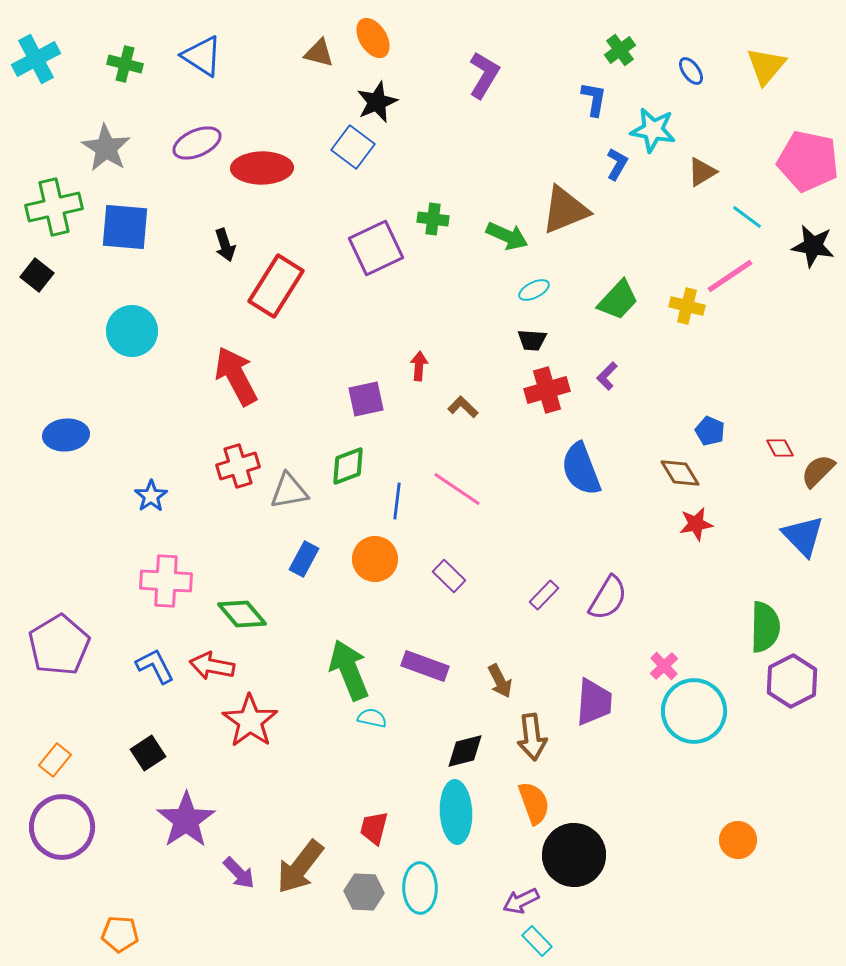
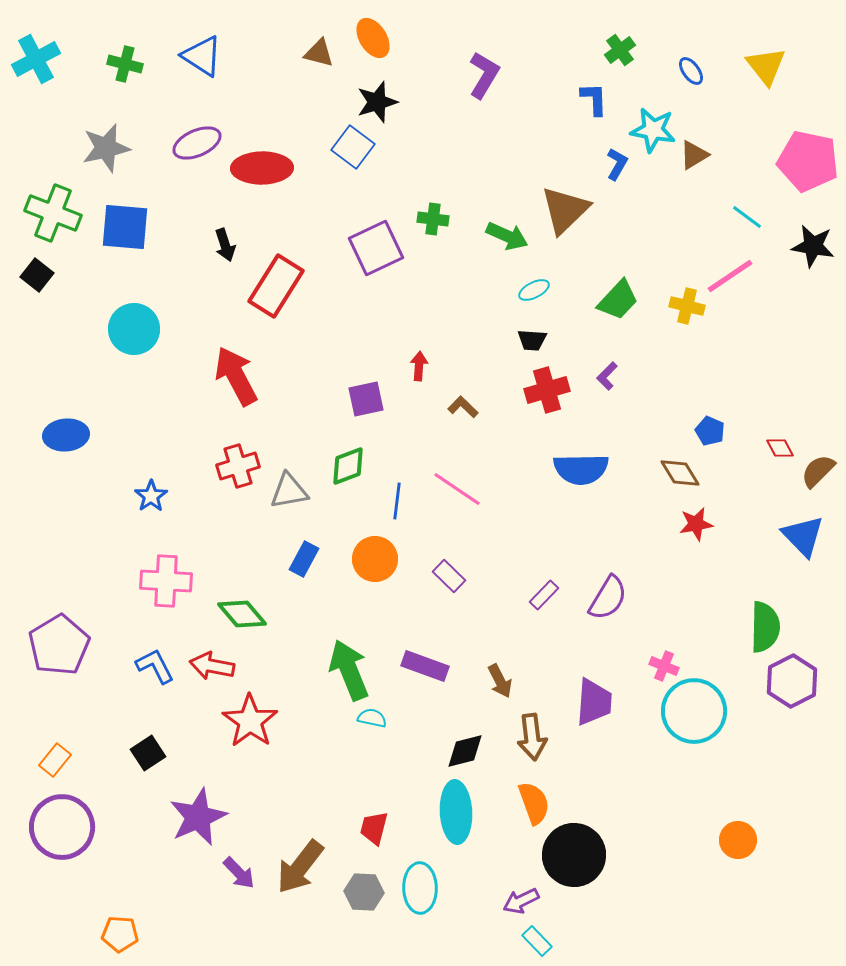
yellow triangle at (766, 66): rotated 18 degrees counterclockwise
blue L-shape at (594, 99): rotated 12 degrees counterclockwise
black star at (377, 102): rotated 6 degrees clockwise
gray star at (106, 148): rotated 27 degrees clockwise
brown triangle at (702, 172): moved 8 px left, 17 px up
green cross at (54, 207): moved 1 px left, 6 px down; rotated 34 degrees clockwise
brown triangle at (565, 210): rotated 22 degrees counterclockwise
cyan circle at (132, 331): moved 2 px right, 2 px up
blue semicircle at (581, 469): rotated 70 degrees counterclockwise
pink cross at (664, 666): rotated 24 degrees counterclockwise
purple star at (186, 820): moved 12 px right, 3 px up; rotated 10 degrees clockwise
